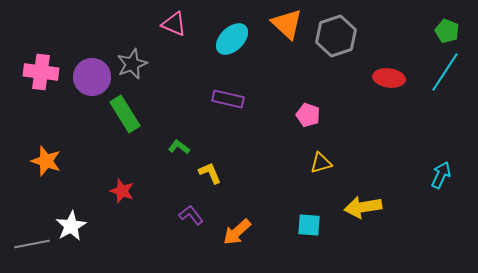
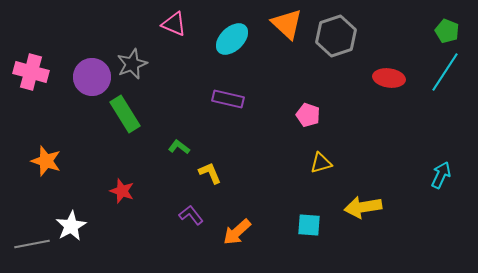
pink cross: moved 10 px left; rotated 8 degrees clockwise
